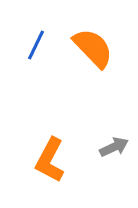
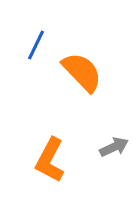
orange semicircle: moved 11 px left, 24 px down
